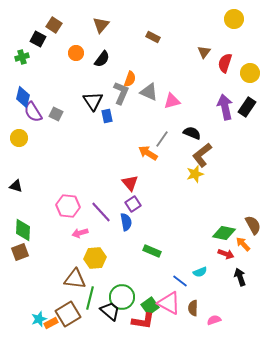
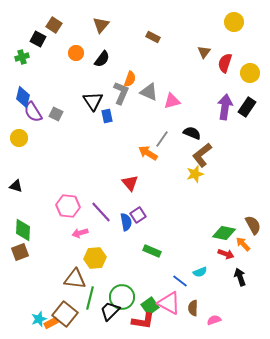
yellow circle at (234, 19): moved 3 px down
purple arrow at (225, 107): rotated 20 degrees clockwise
purple square at (133, 204): moved 5 px right, 11 px down
black trapezoid at (110, 311): rotated 85 degrees counterclockwise
brown square at (68, 314): moved 3 px left; rotated 20 degrees counterclockwise
